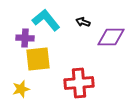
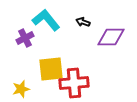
purple cross: rotated 30 degrees counterclockwise
yellow square: moved 13 px right, 10 px down
red cross: moved 5 px left
